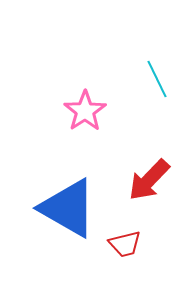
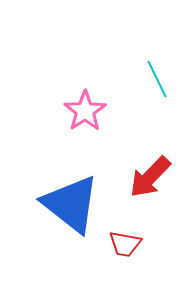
red arrow: moved 1 px right, 3 px up
blue triangle: moved 3 px right, 4 px up; rotated 8 degrees clockwise
red trapezoid: rotated 24 degrees clockwise
